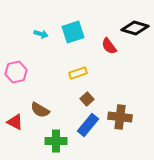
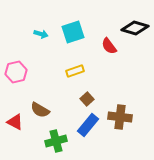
yellow rectangle: moved 3 px left, 2 px up
green cross: rotated 15 degrees counterclockwise
